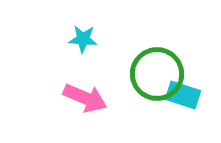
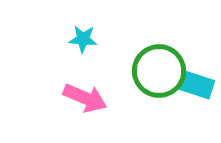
green circle: moved 2 px right, 3 px up
cyan rectangle: moved 14 px right, 10 px up
